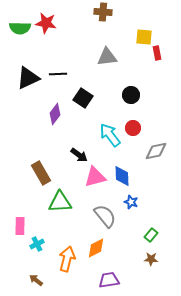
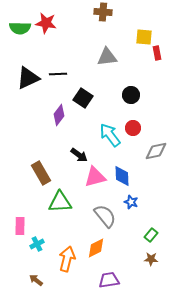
purple diamond: moved 4 px right, 1 px down
